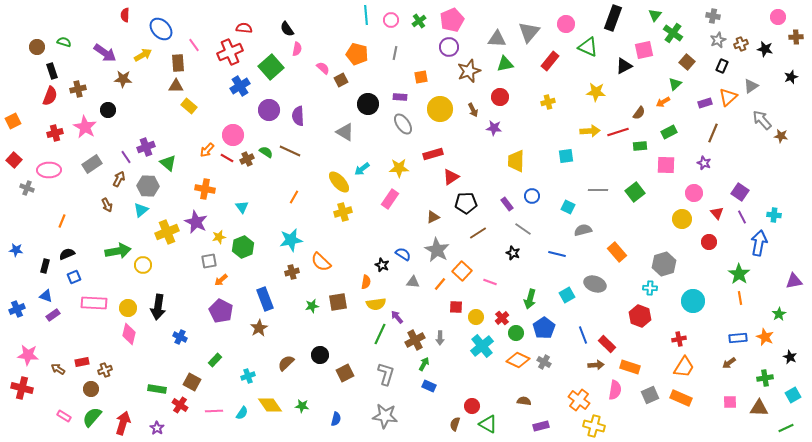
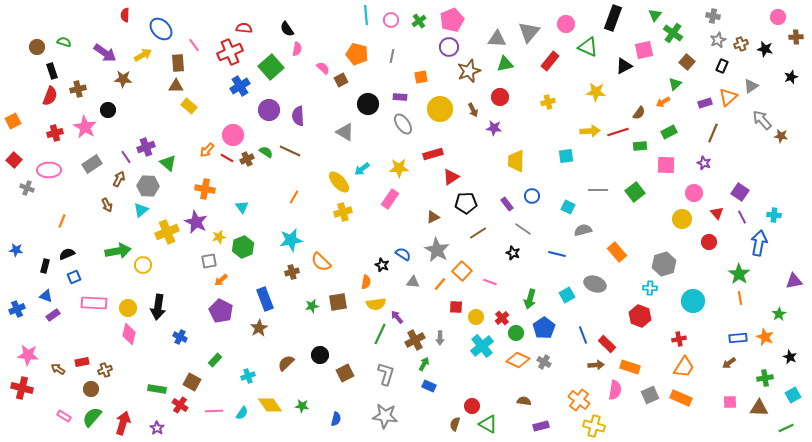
gray line at (395, 53): moved 3 px left, 3 px down
